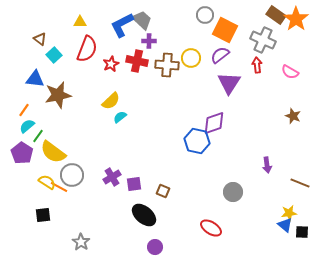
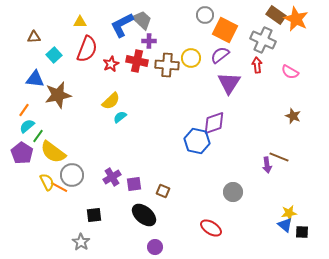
orange star at (296, 19): rotated 10 degrees counterclockwise
brown triangle at (40, 39): moved 6 px left, 2 px up; rotated 40 degrees counterclockwise
yellow semicircle at (47, 182): rotated 30 degrees clockwise
brown line at (300, 183): moved 21 px left, 26 px up
black square at (43, 215): moved 51 px right
